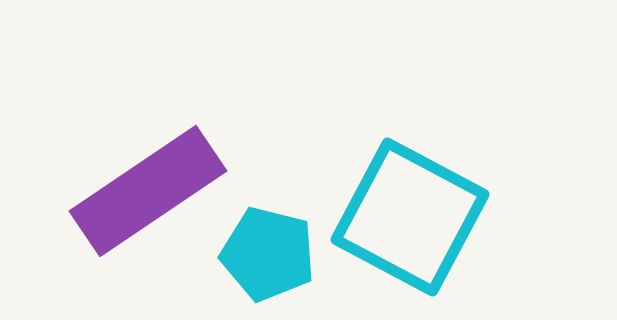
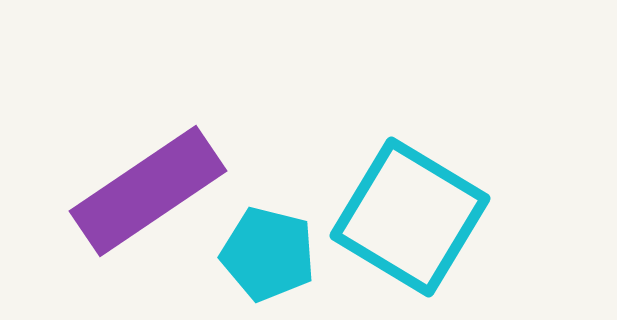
cyan square: rotated 3 degrees clockwise
